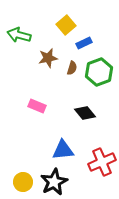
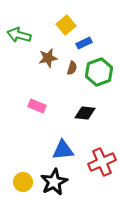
black diamond: rotated 45 degrees counterclockwise
